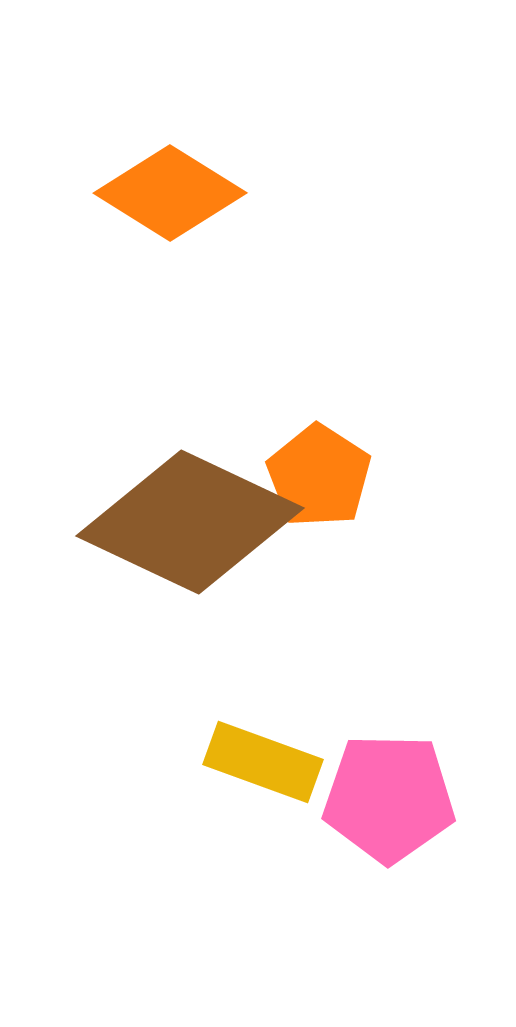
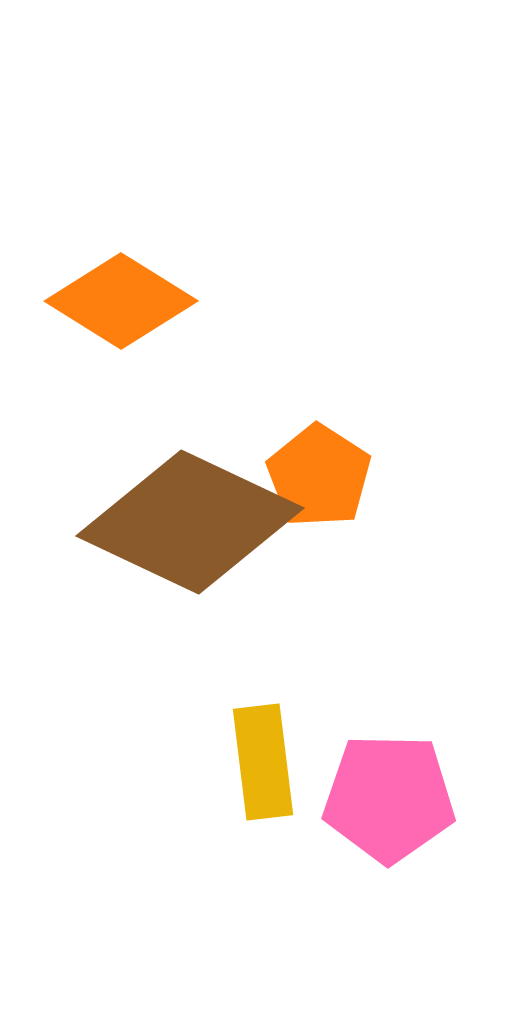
orange diamond: moved 49 px left, 108 px down
yellow rectangle: rotated 63 degrees clockwise
